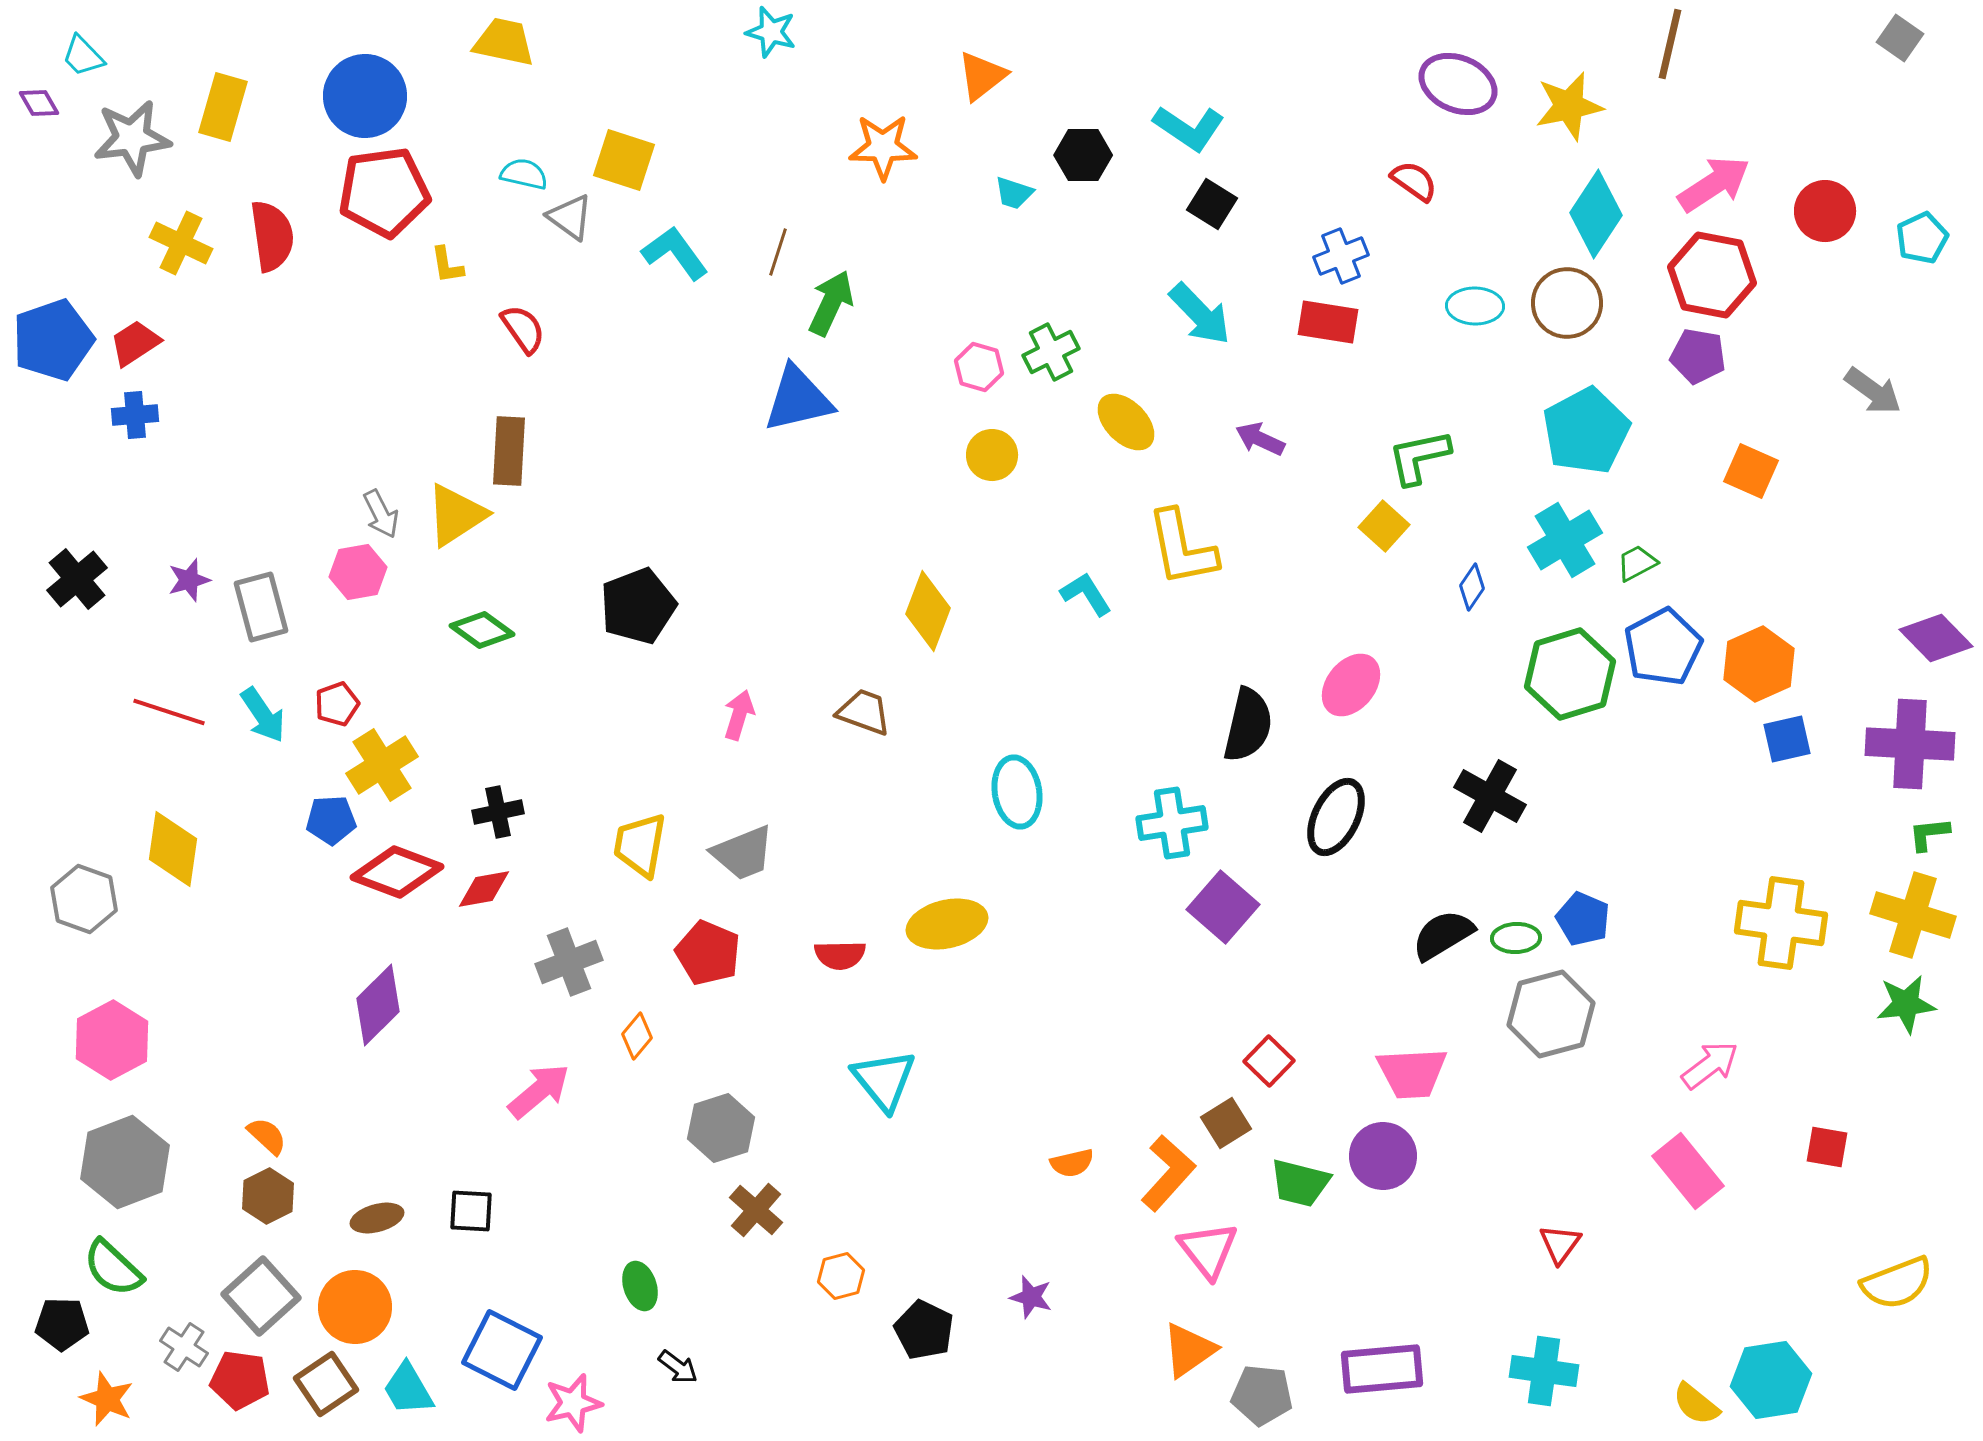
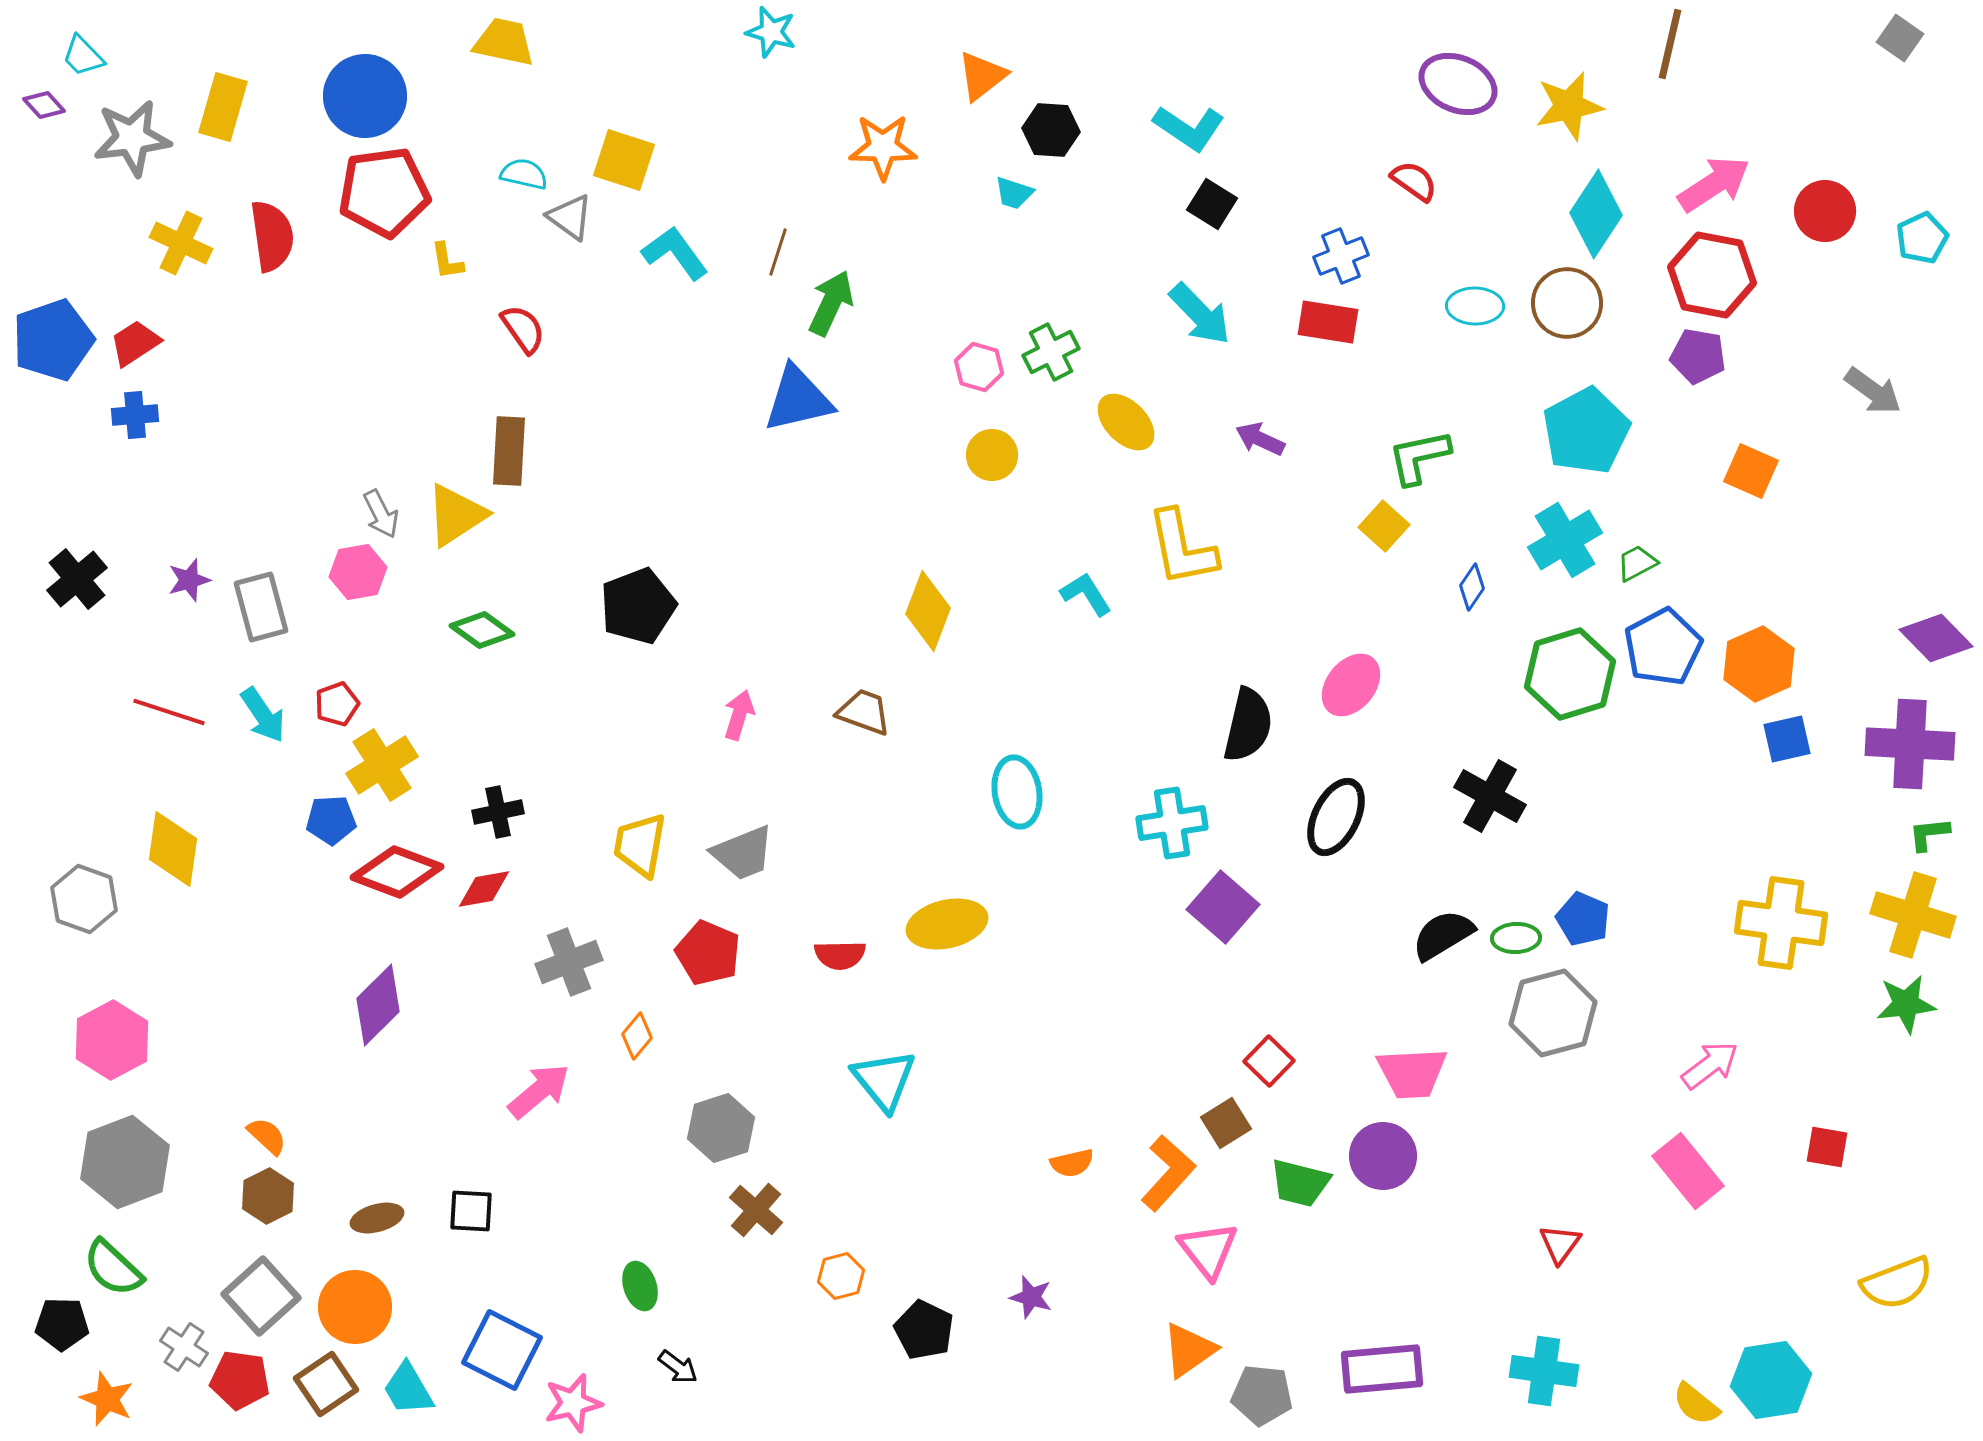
purple diamond at (39, 103): moved 5 px right, 2 px down; rotated 12 degrees counterclockwise
black hexagon at (1083, 155): moved 32 px left, 25 px up; rotated 4 degrees clockwise
yellow L-shape at (447, 265): moved 4 px up
gray hexagon at (1551, 1014): moved 2 px right, 1 px up
